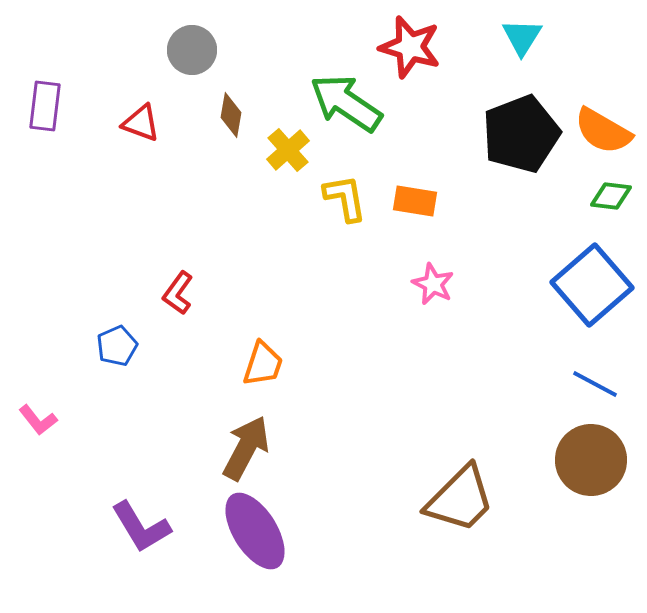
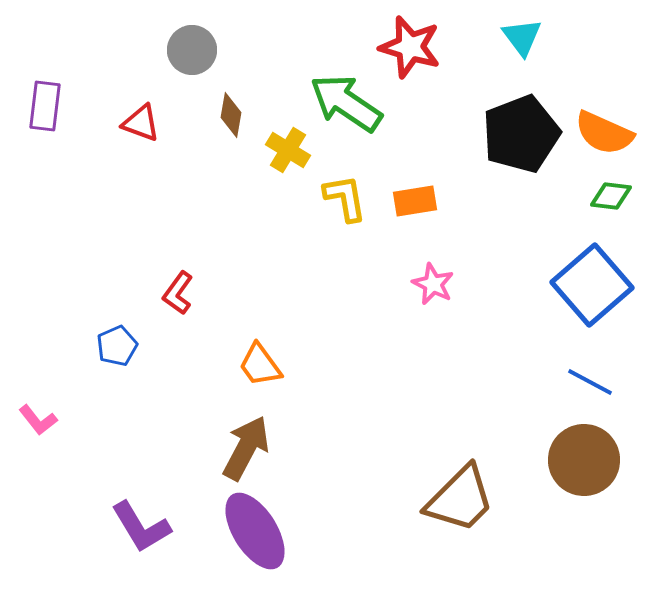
cyan triangle: rotated 9 degrees counterclockwise
orange semicircle: moved 1 px right, 2 px down; rotated 6 degrees counterclockwise
yellow cross: rotated 18 degrees counterclockwise
orange rectangle: rotated 18 degrees counterclockwise
orange trapezoid: moved 3 px left, 1 px down; rotated 126 degrees clockwise
blue line: moved 5 px left, 2 px up
brown circle: moved 7 px left
